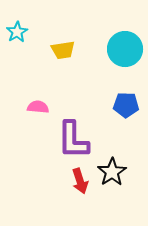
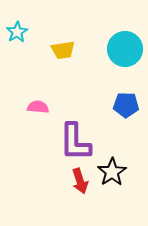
purple L-shape: moved 2 px right, 2 px down
